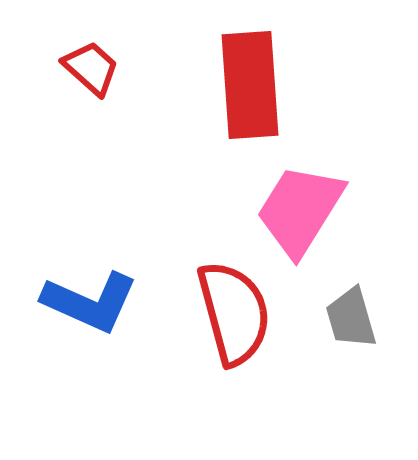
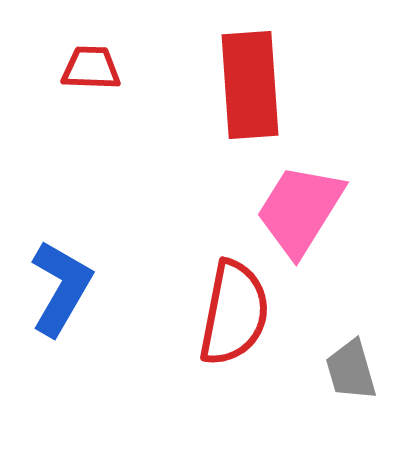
red trapezoid: rotated 40 degrees counterclockwise
blue L-shape: moved 29 px left, 14 px up; rotated 84 degrees counterclockwise
red semicircle: rotated 26 degrees clockwise
gray trapezoid: moved 52 px down
